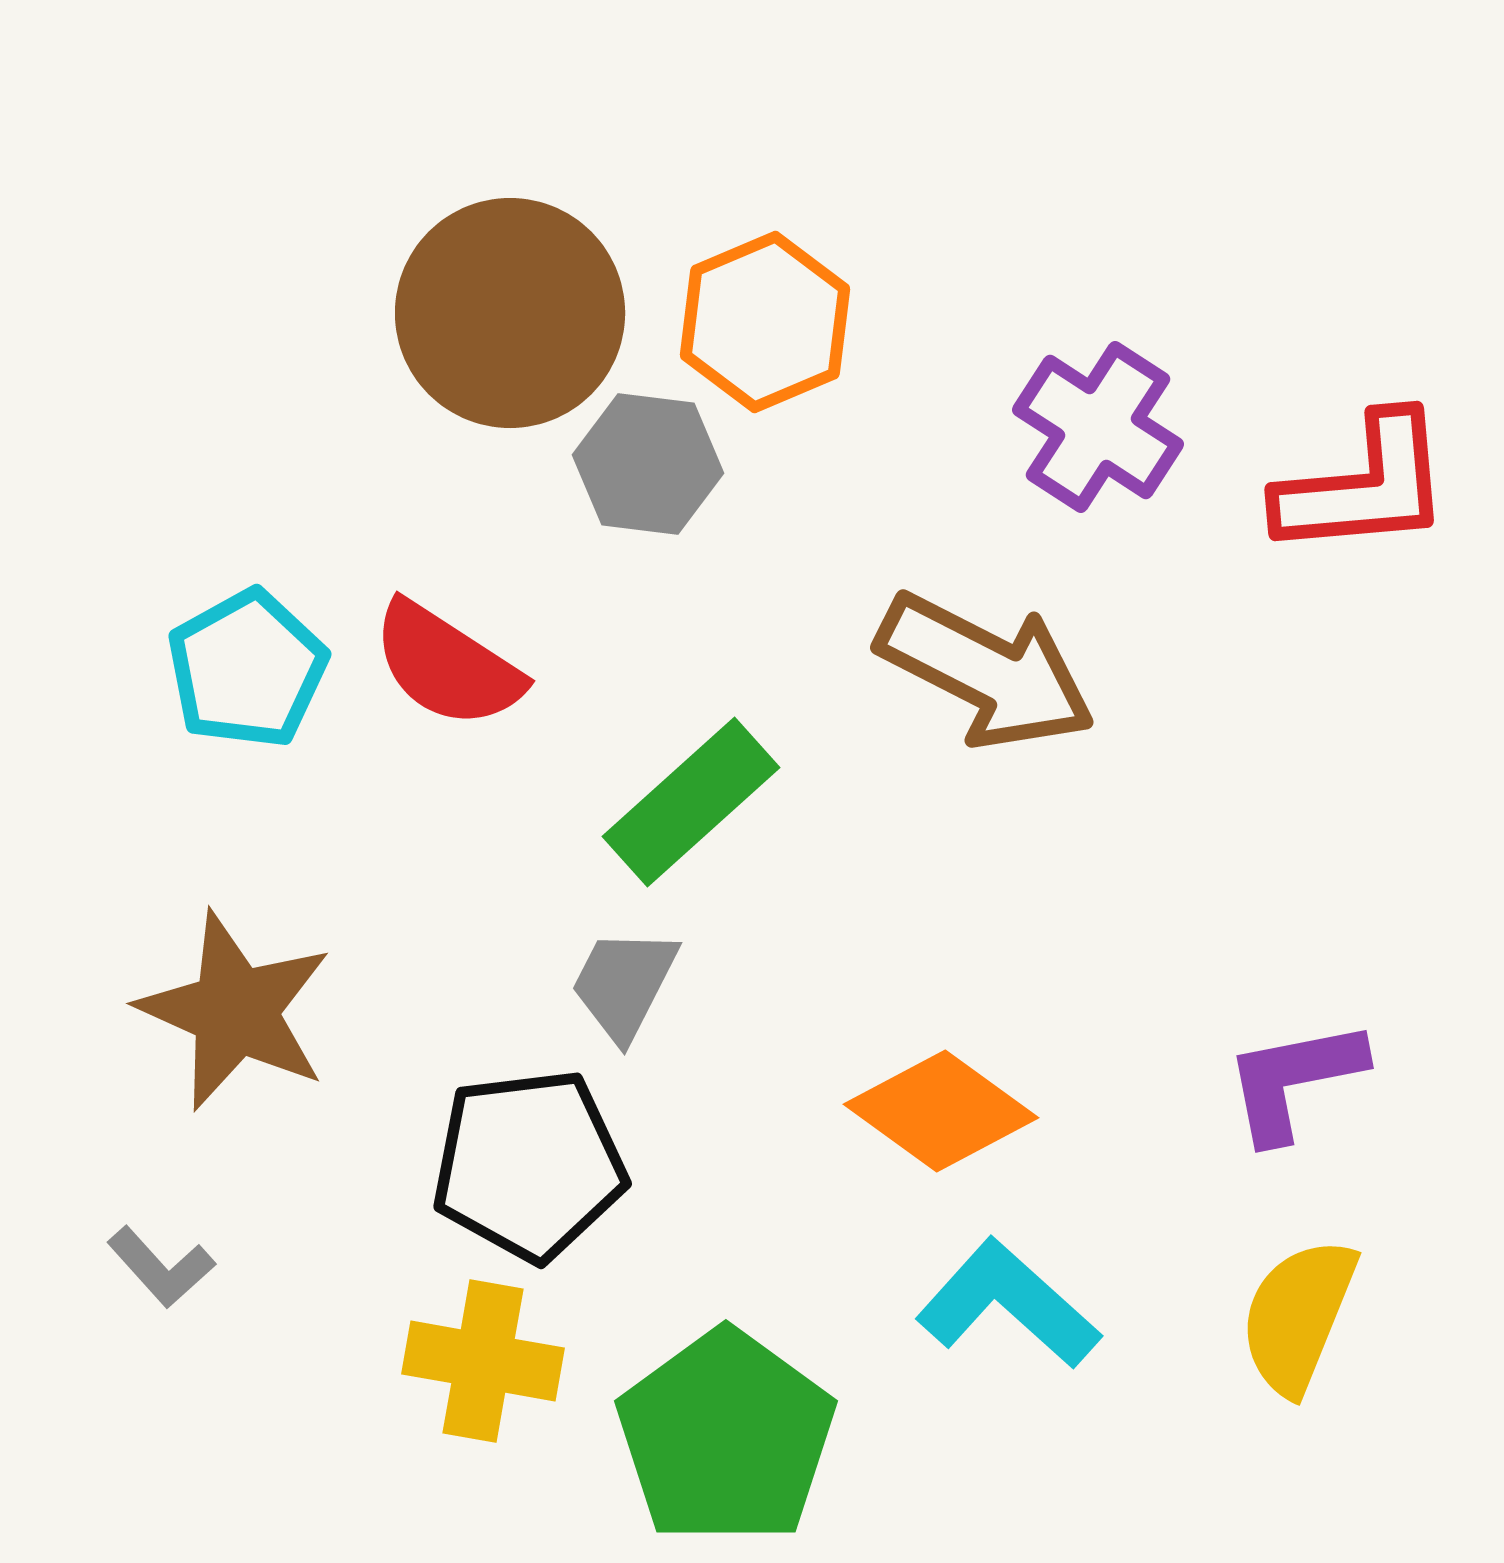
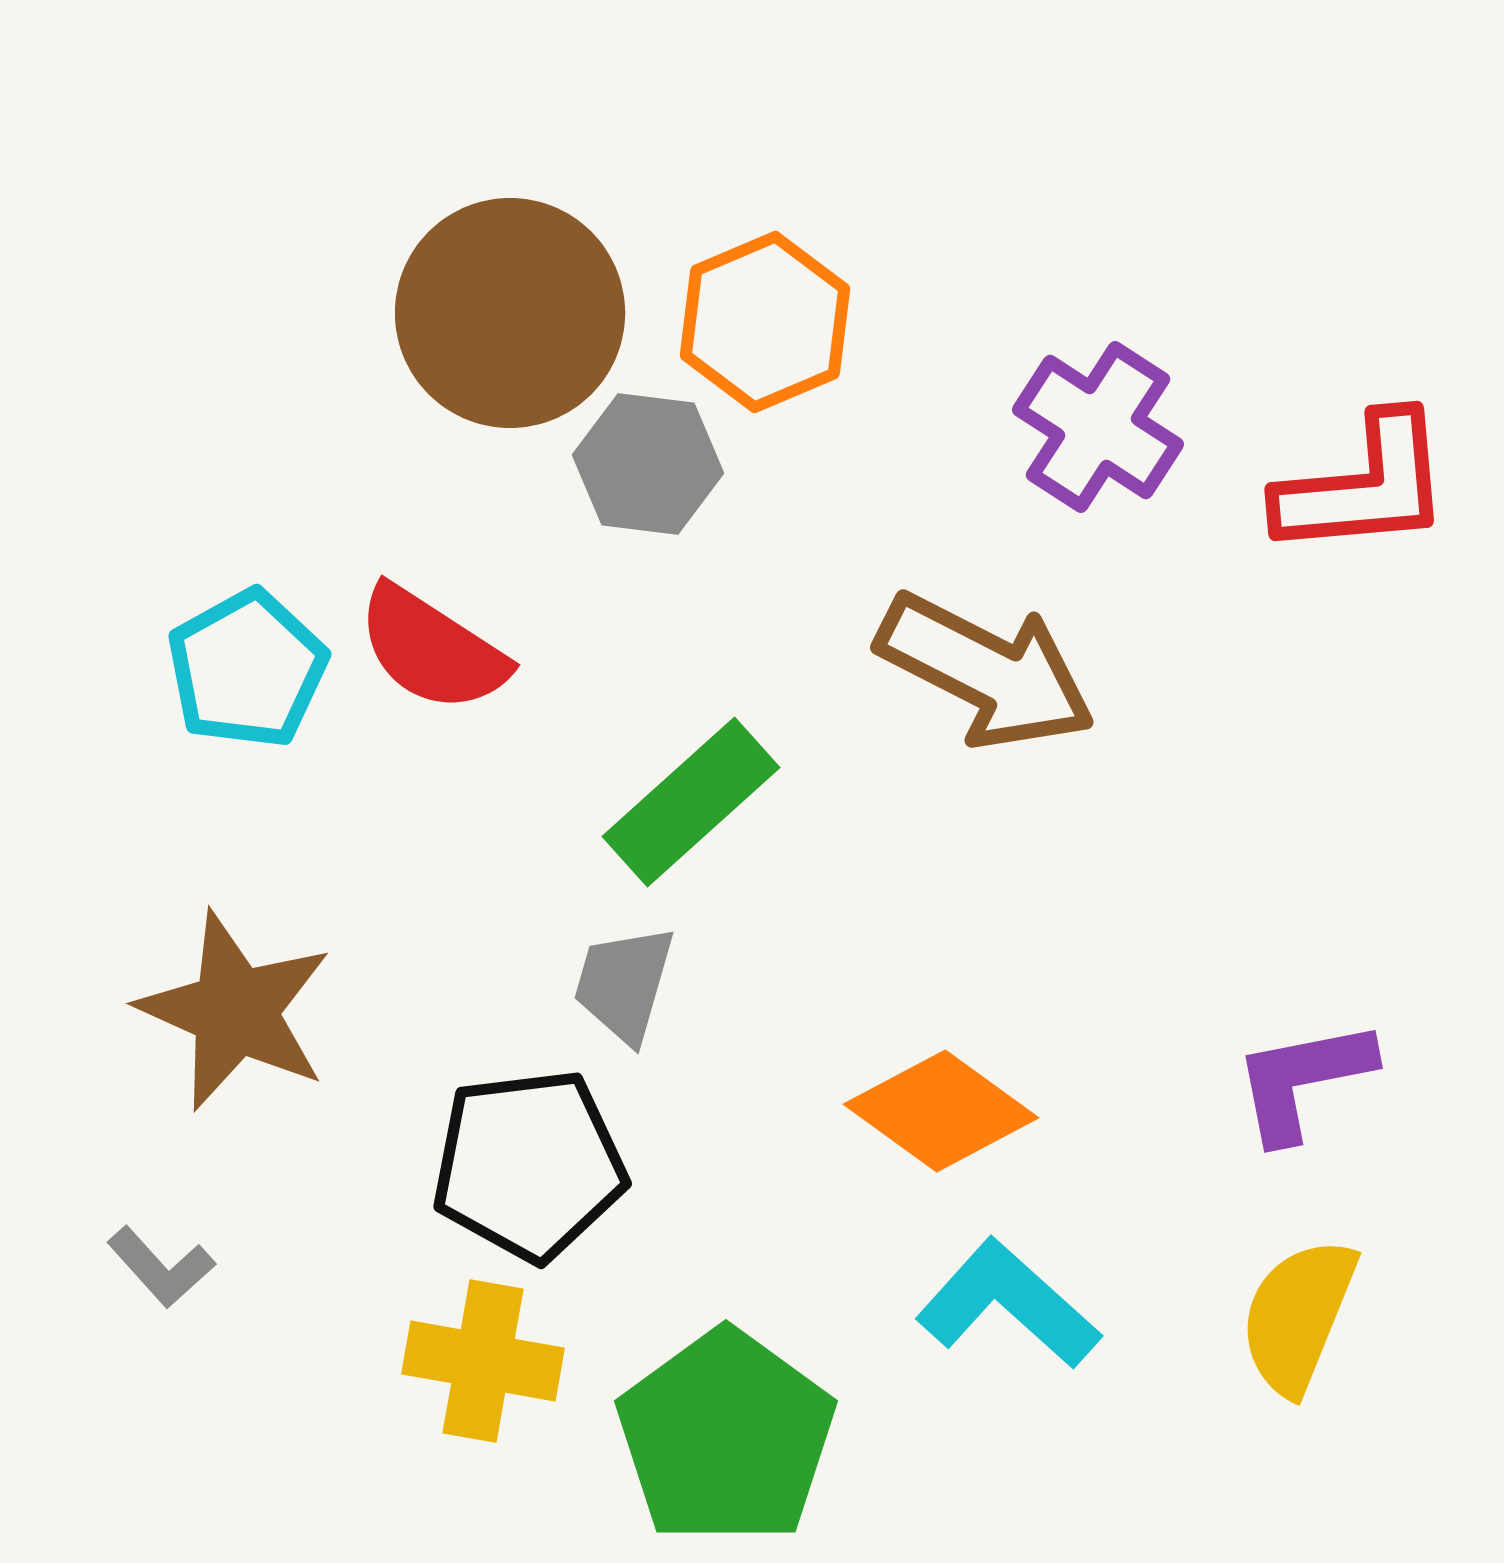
red semicircle: moved 15 px left, 16 px up
gray trapezoid: rotated 11 degrees counterclockwise
purple L-shape: moved 9 px right
